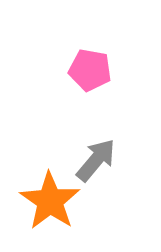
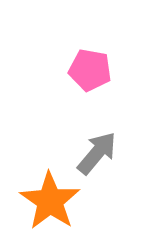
gray arrow: moved 1 px right, 7 px up
